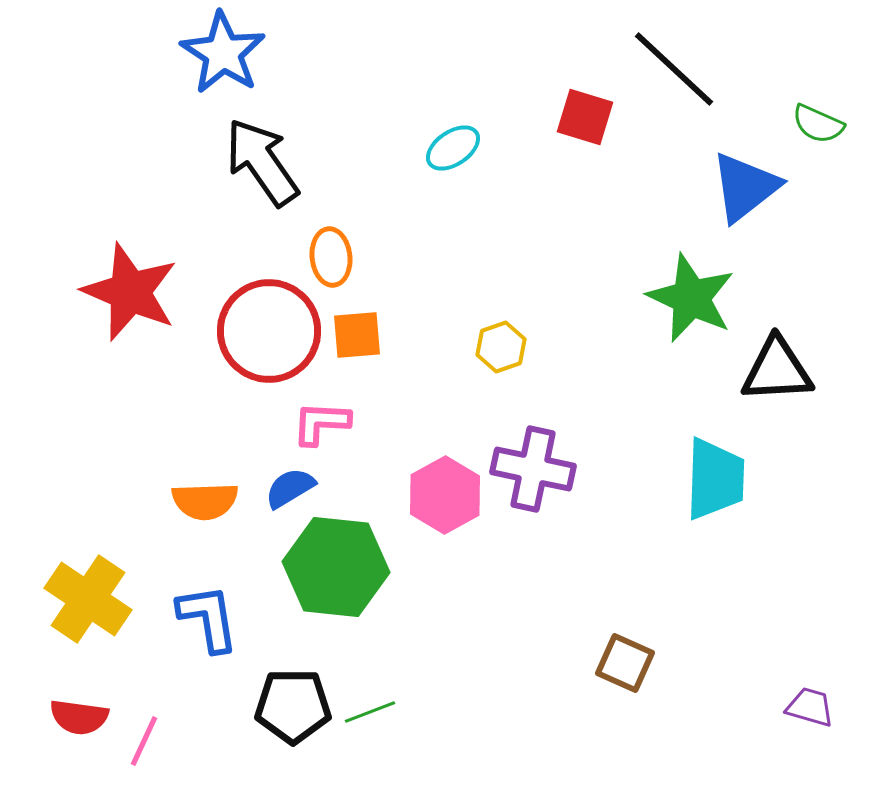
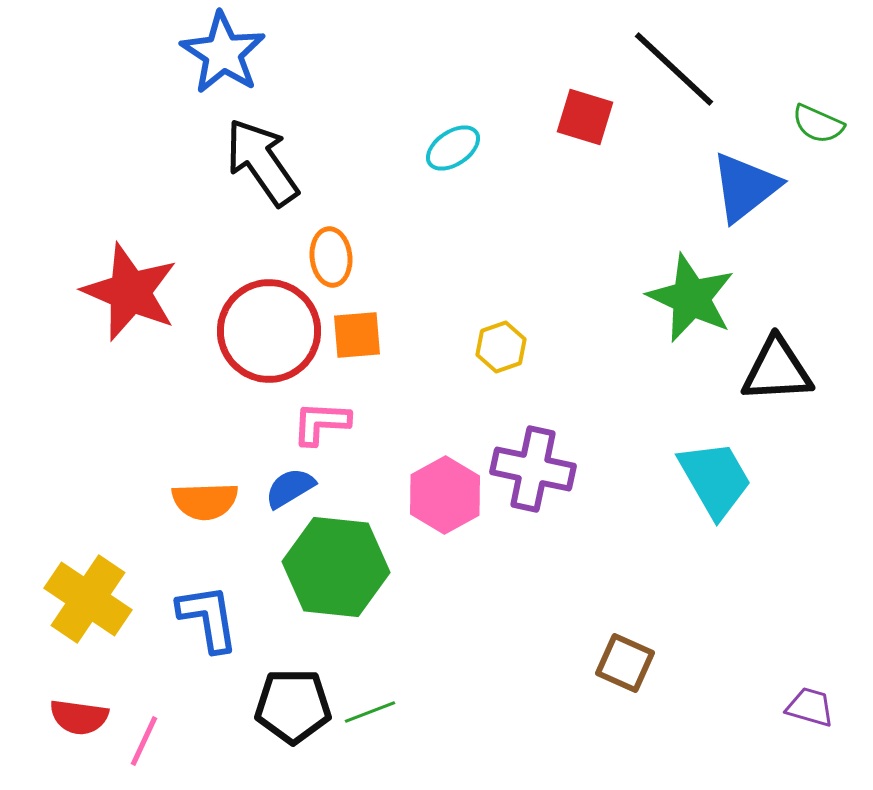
cyan trapezoid: rotated 32 degrees counterclockwise
